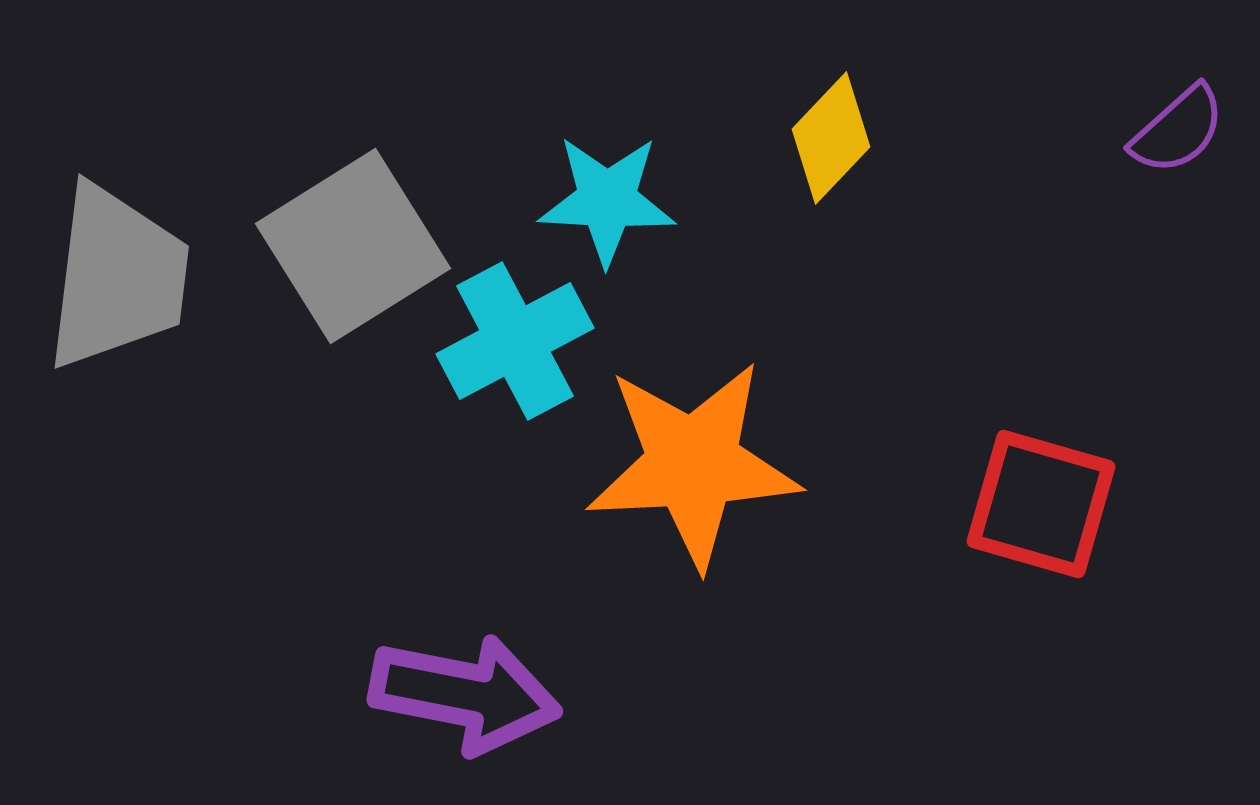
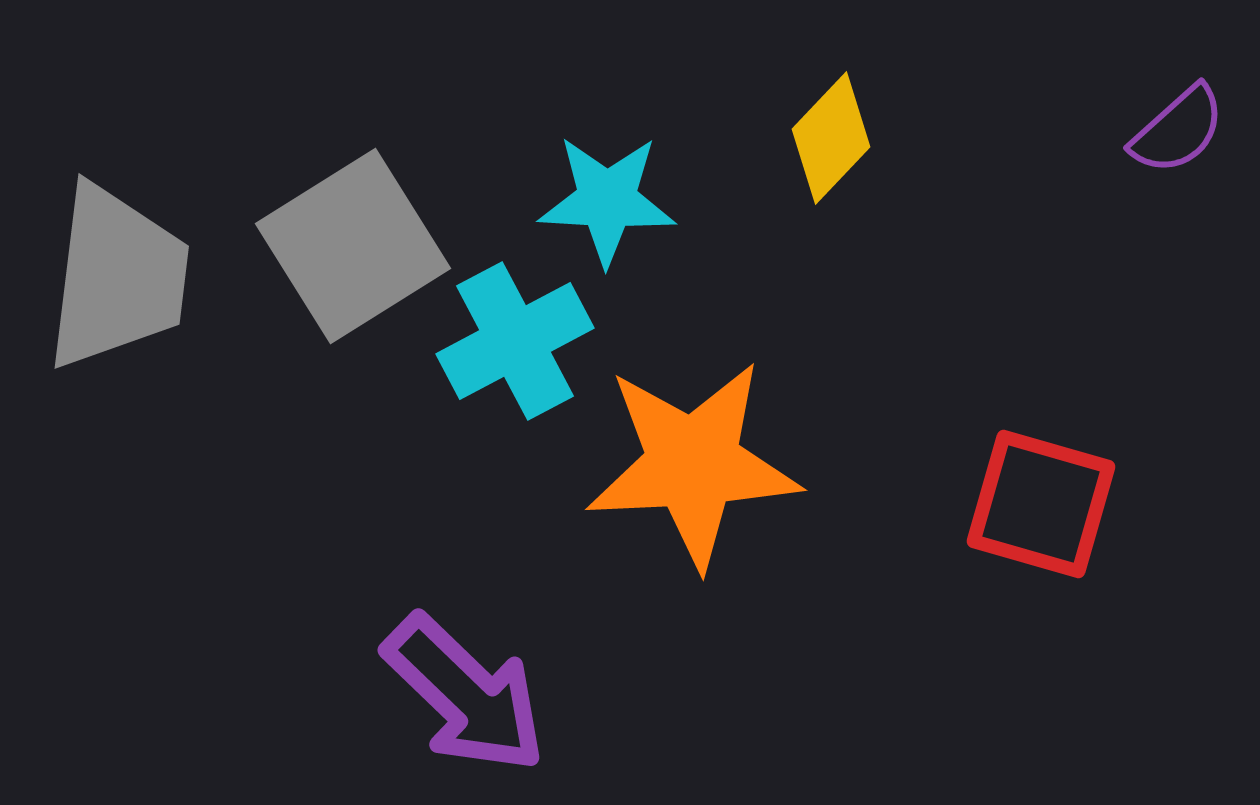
purple arrow: rotated 33 degrees clockwise
